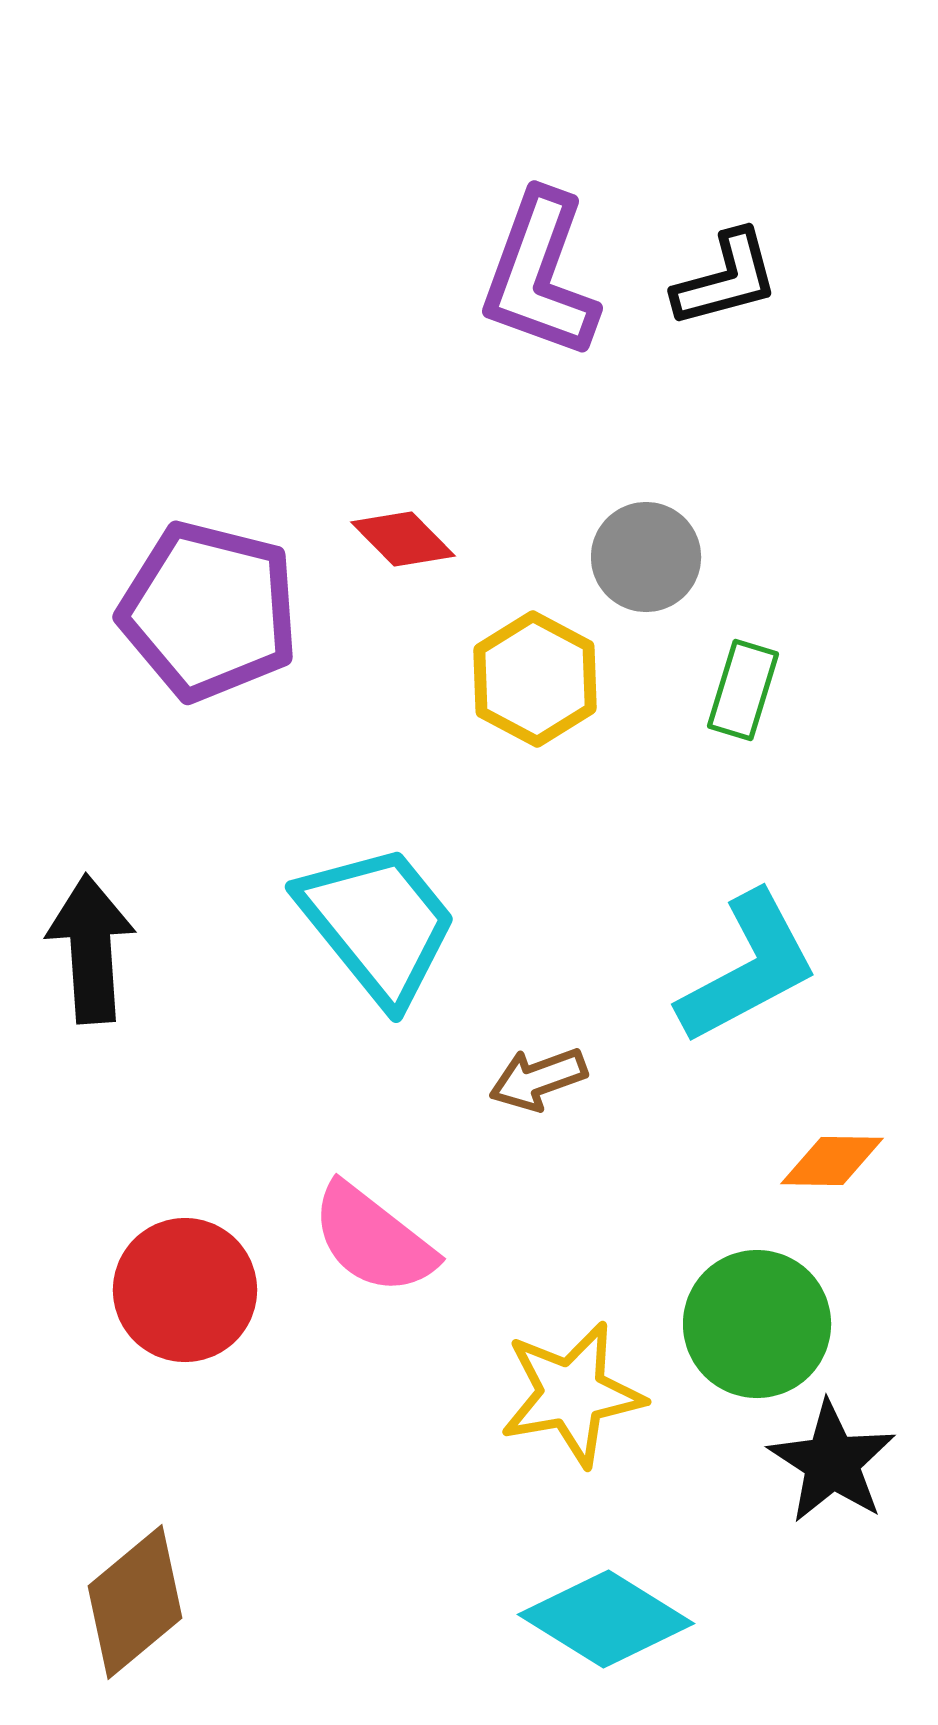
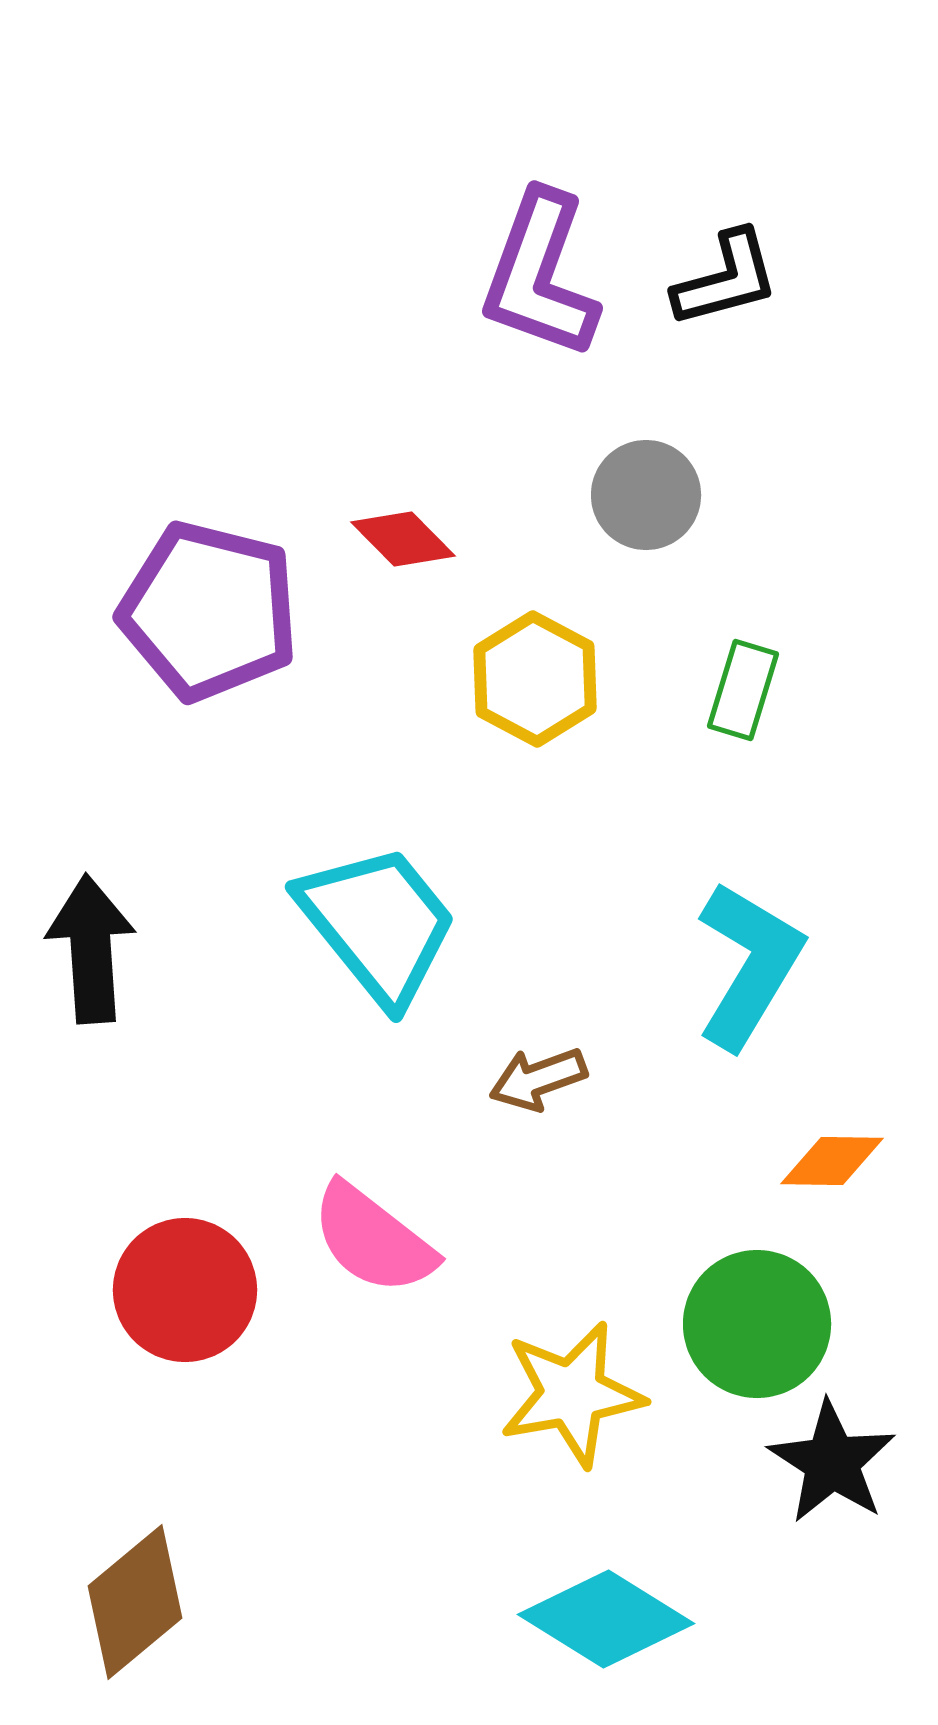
gray circle: moved 62 px up
cyan L-shape: moved 1 px right, 3 px up; rotated 31 degrees counterclockwise
